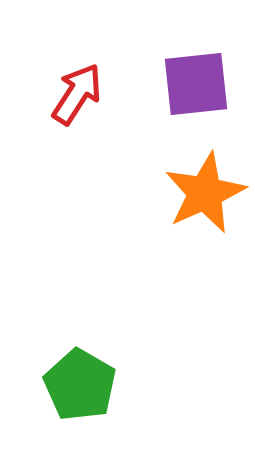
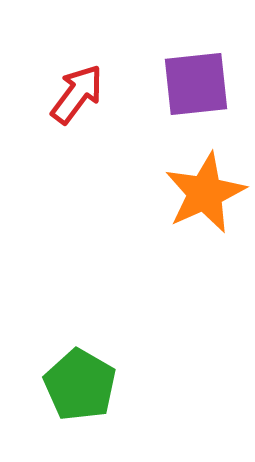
red arrow: rotated 4 degrees clockwise
